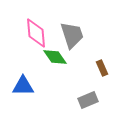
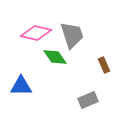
pink diamond: rotated 72 degrees counterclockwise
brown rectangle: moved 2 px right, 3 px up
blue triangle: moved 2 px left
